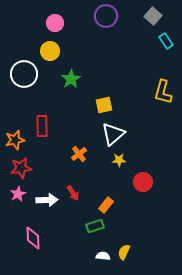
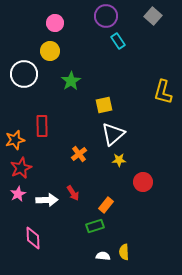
cyan rectangle: moved 48 px left
green star: moved 2 px down
red star: rotated 15 degrees counterclockwise
yellow semicircle: rotated 28 degrees counterclockwise
